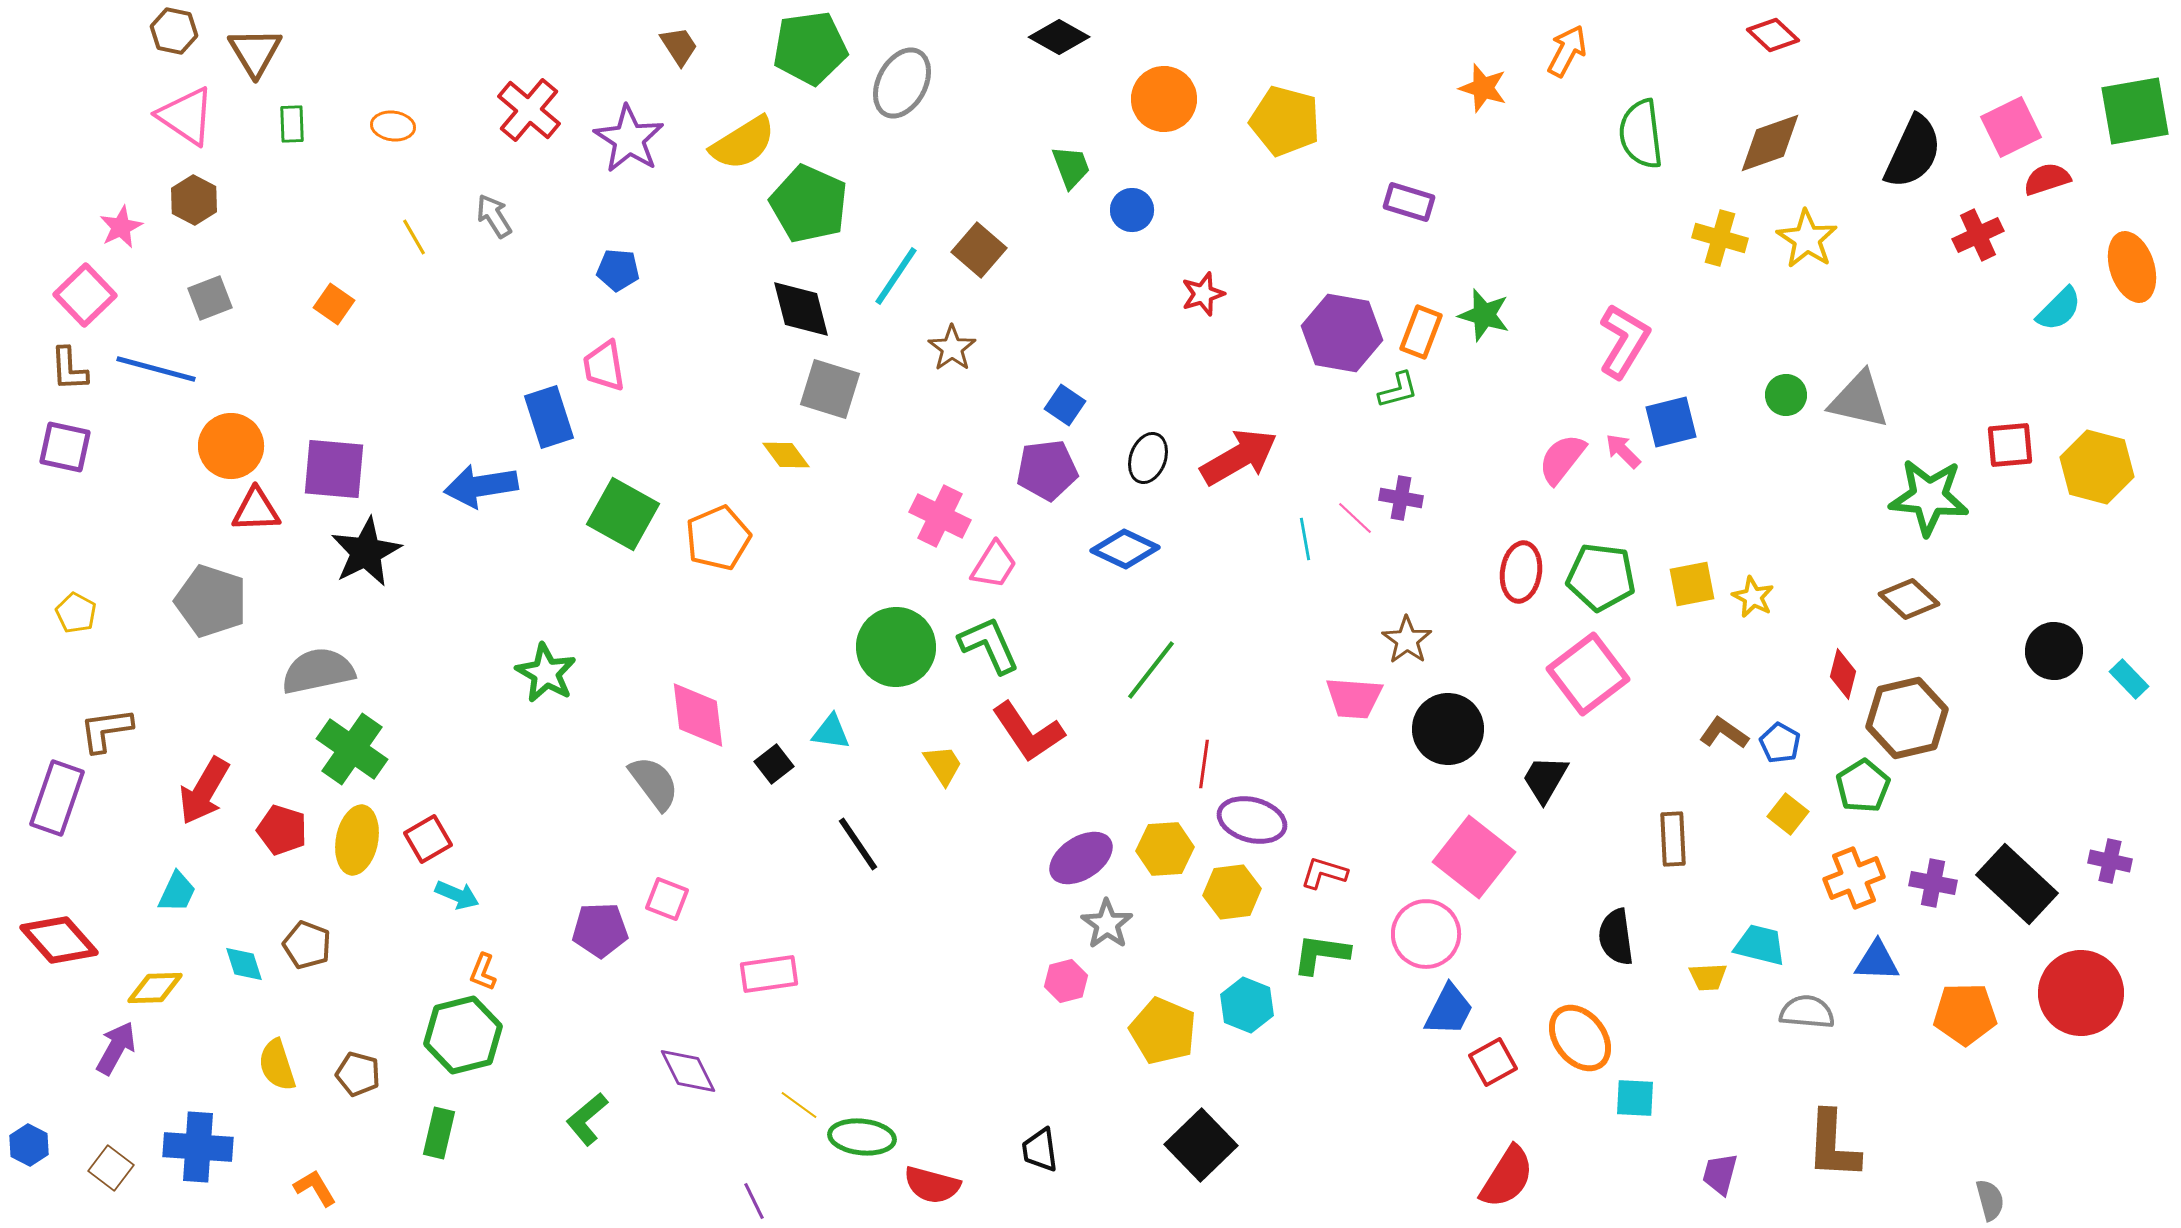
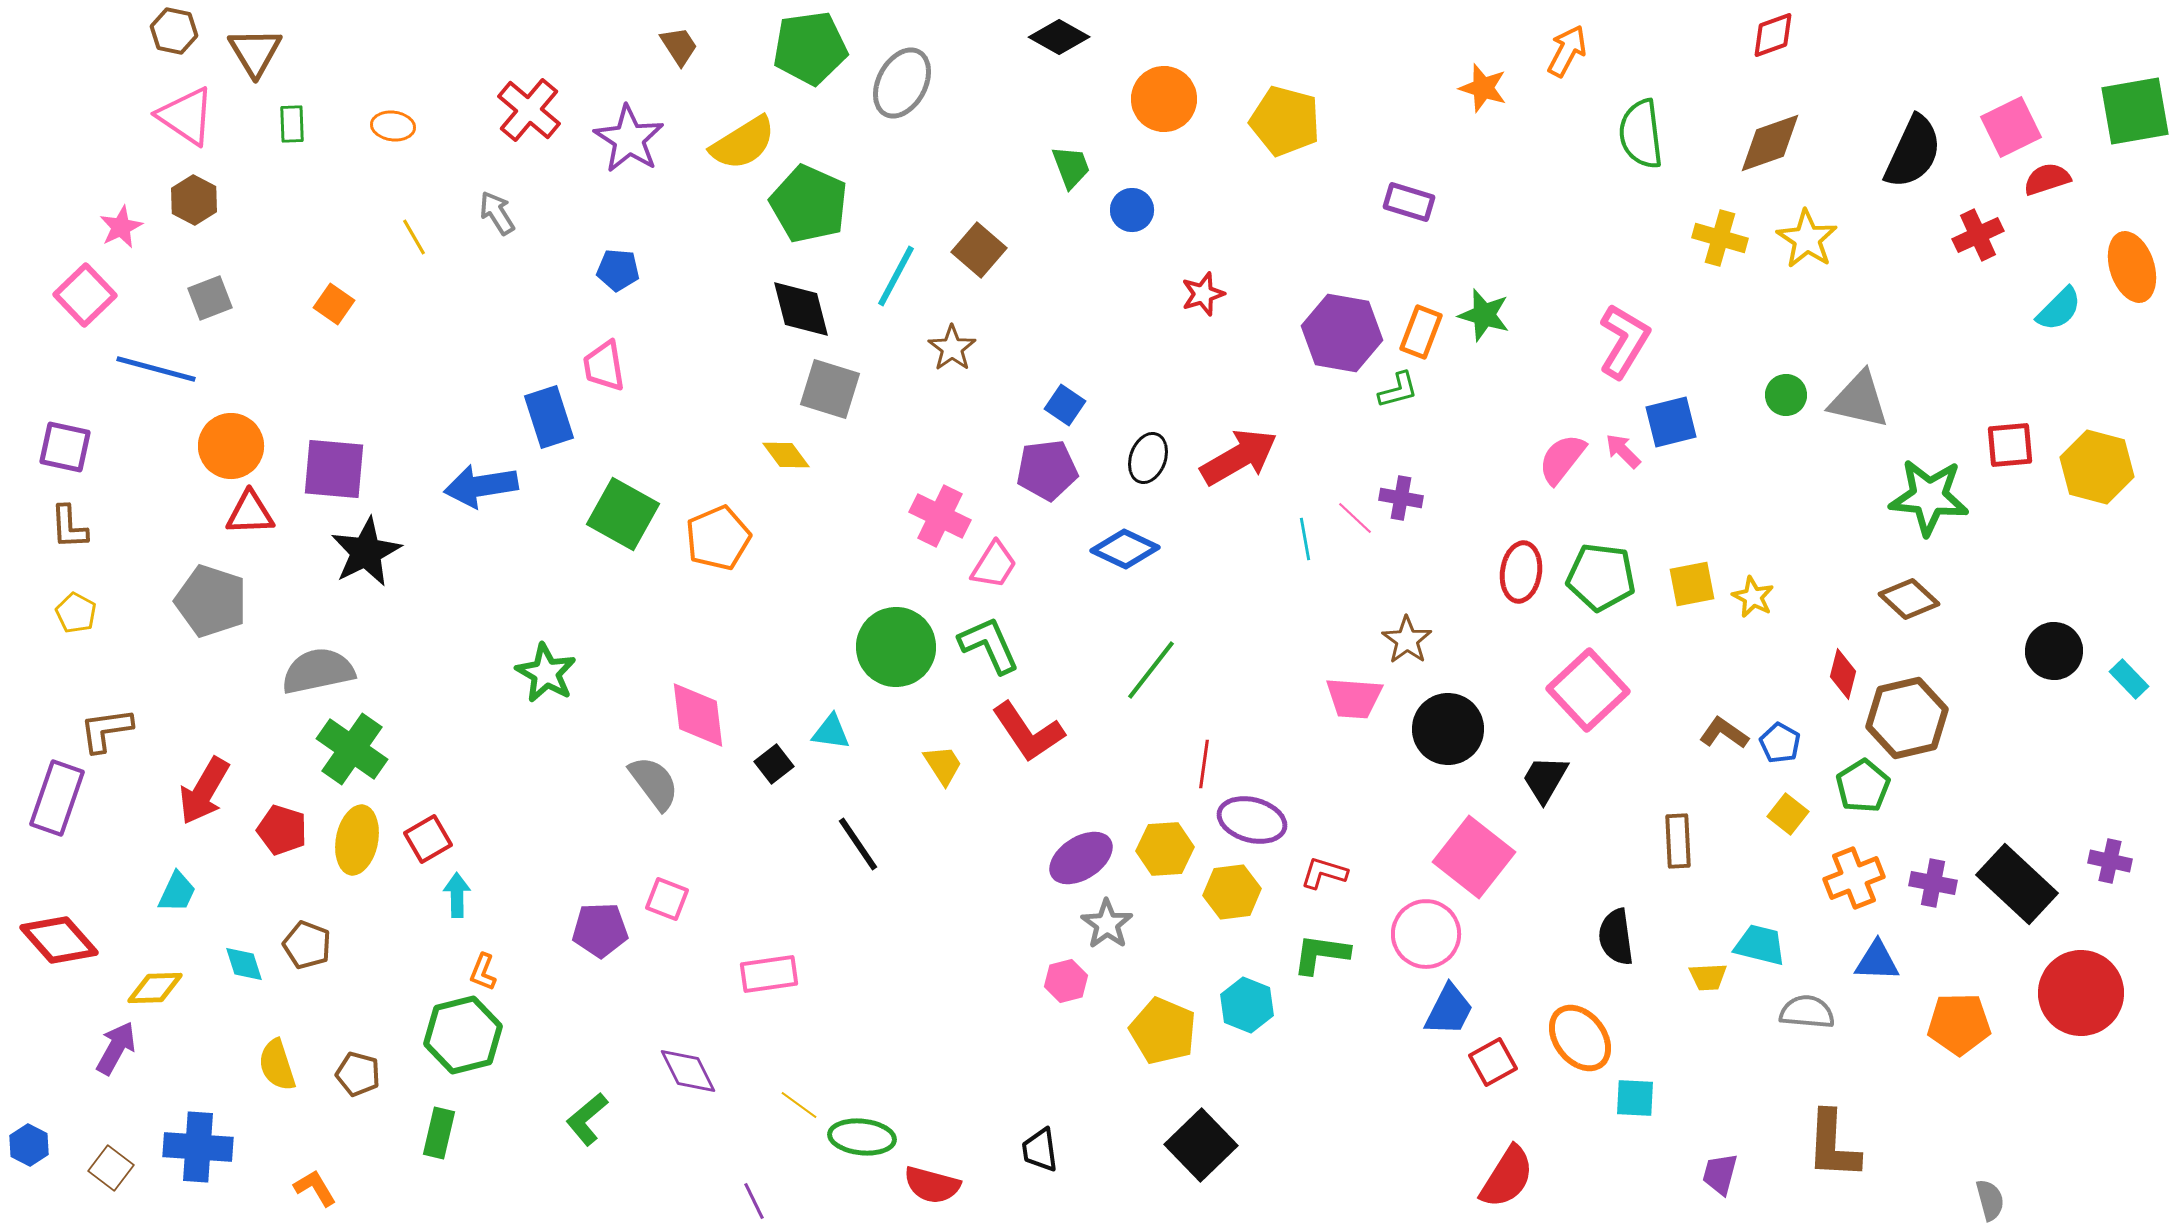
red diamond at (1773, 35): rotated 63 degrees counterclockwise
gray arrow at (494, 216): moved 3 px right, 3 px up
cyan line at (896, 276): rotated 6 degrees counterclockwise
brown L-shape at (69, 369): moved 158 px down
red triangle at (256, 510): moved 6 px left, 3 px down
pink square at (1588, 674): moved 16 px down; rotated 6 degrees counterclockwise
brown rectangle at (1673, 839): moved 5 px right, 2 px down
cyan arrow at (457, 895): rotated 114 degrees counterclockwise
orange pentagon at (1965, 1014): moved 6 px left, 10 px down
